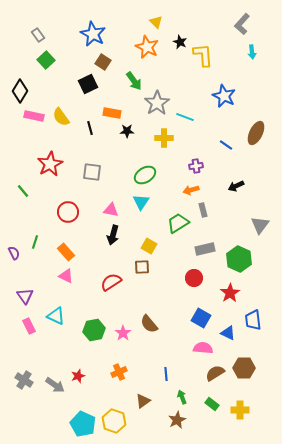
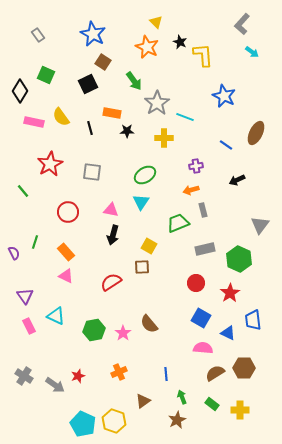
cyan arrow at (252, 52): rotated 48 degrees counterclockwise
green square at (46, 60): moved 15 px down; rotated 24 degrees counterclockwise
pink rectangle at (34, 116): moved 6 px down
black arrow at (236, 186): moved 1 px right, 6 px up
green trapezoid at (178, 223): rotated 10 degrees clockwise
red circle at (194, 278): moved 2 px right, 5 px down
gray cross at (24, 380): moved 4 px up
